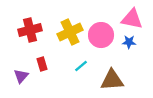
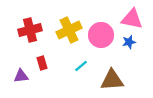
yellow cross: moved 1 px left, 2 px up
blue star: rotated 16 degrees counterclockwise
red rectangle: moved 1 px up
purple triangle: rotated 42 degrees clockwise
